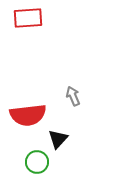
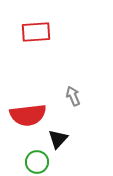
red rectangle: moved 8 px right, 14 px down
